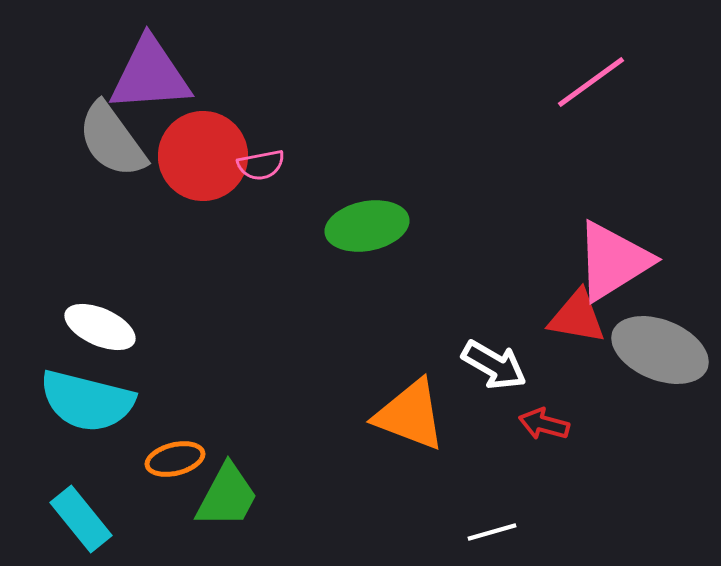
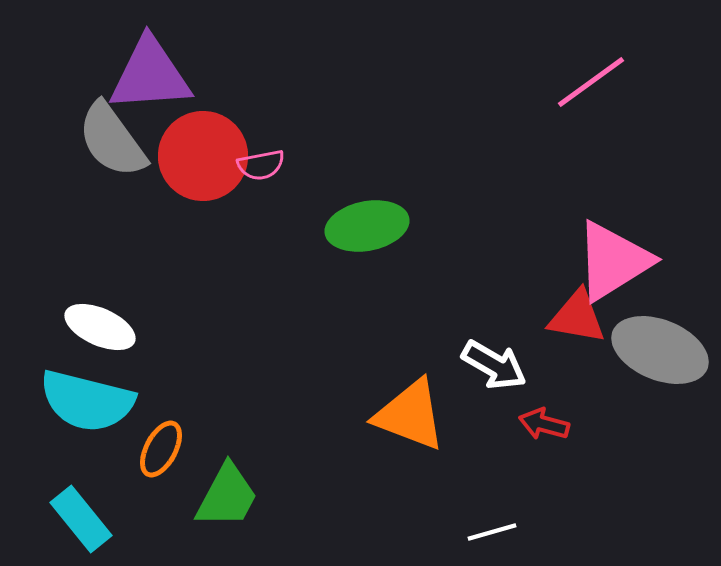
orange ellipse: moved 14 px left, 10 px up; rotated 48 degrees counterclockwise
